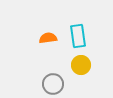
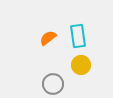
orange semicircle: rotated 30 degrees counterclockwise
